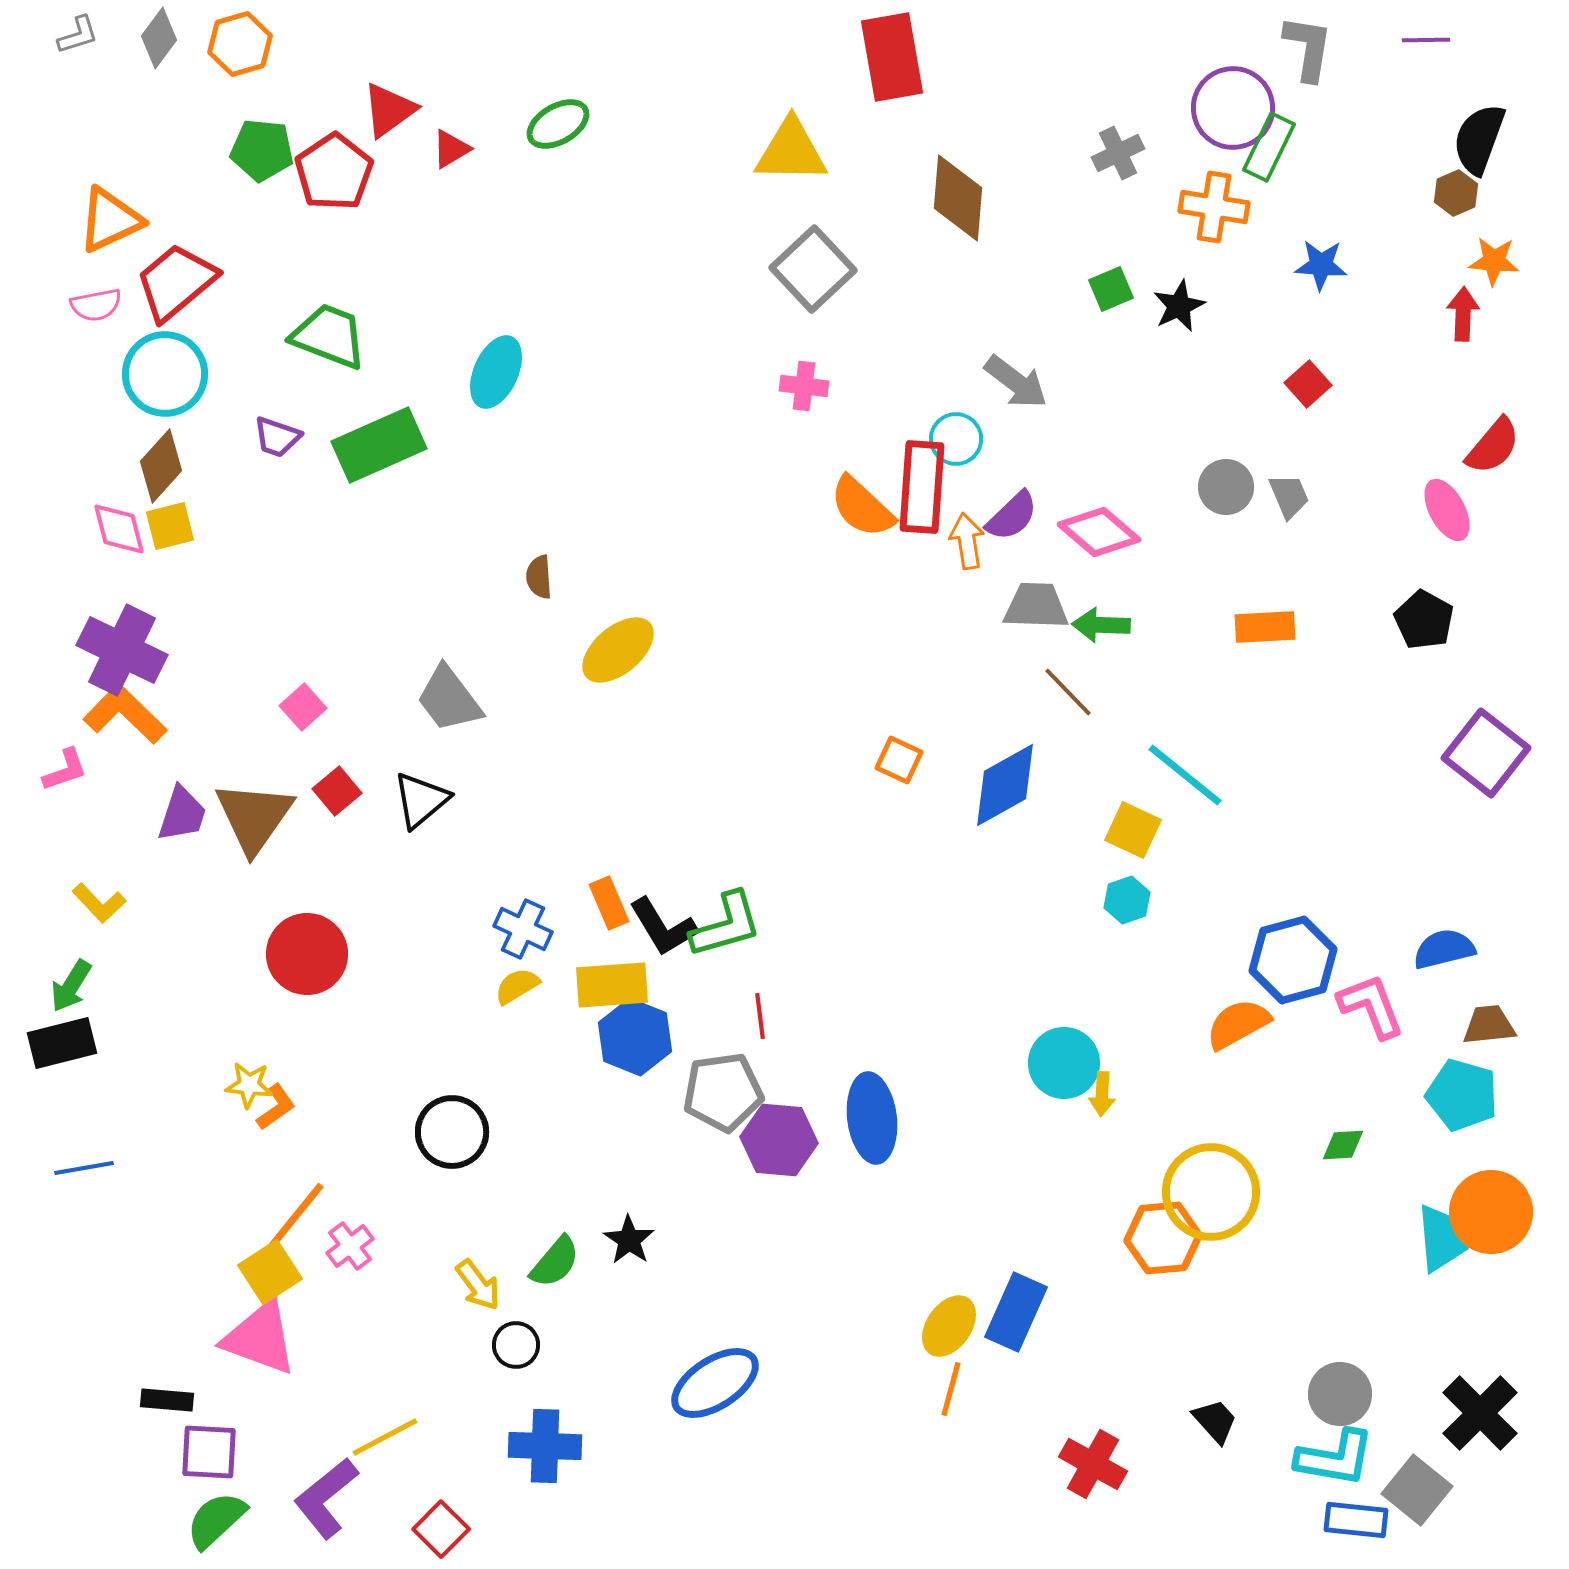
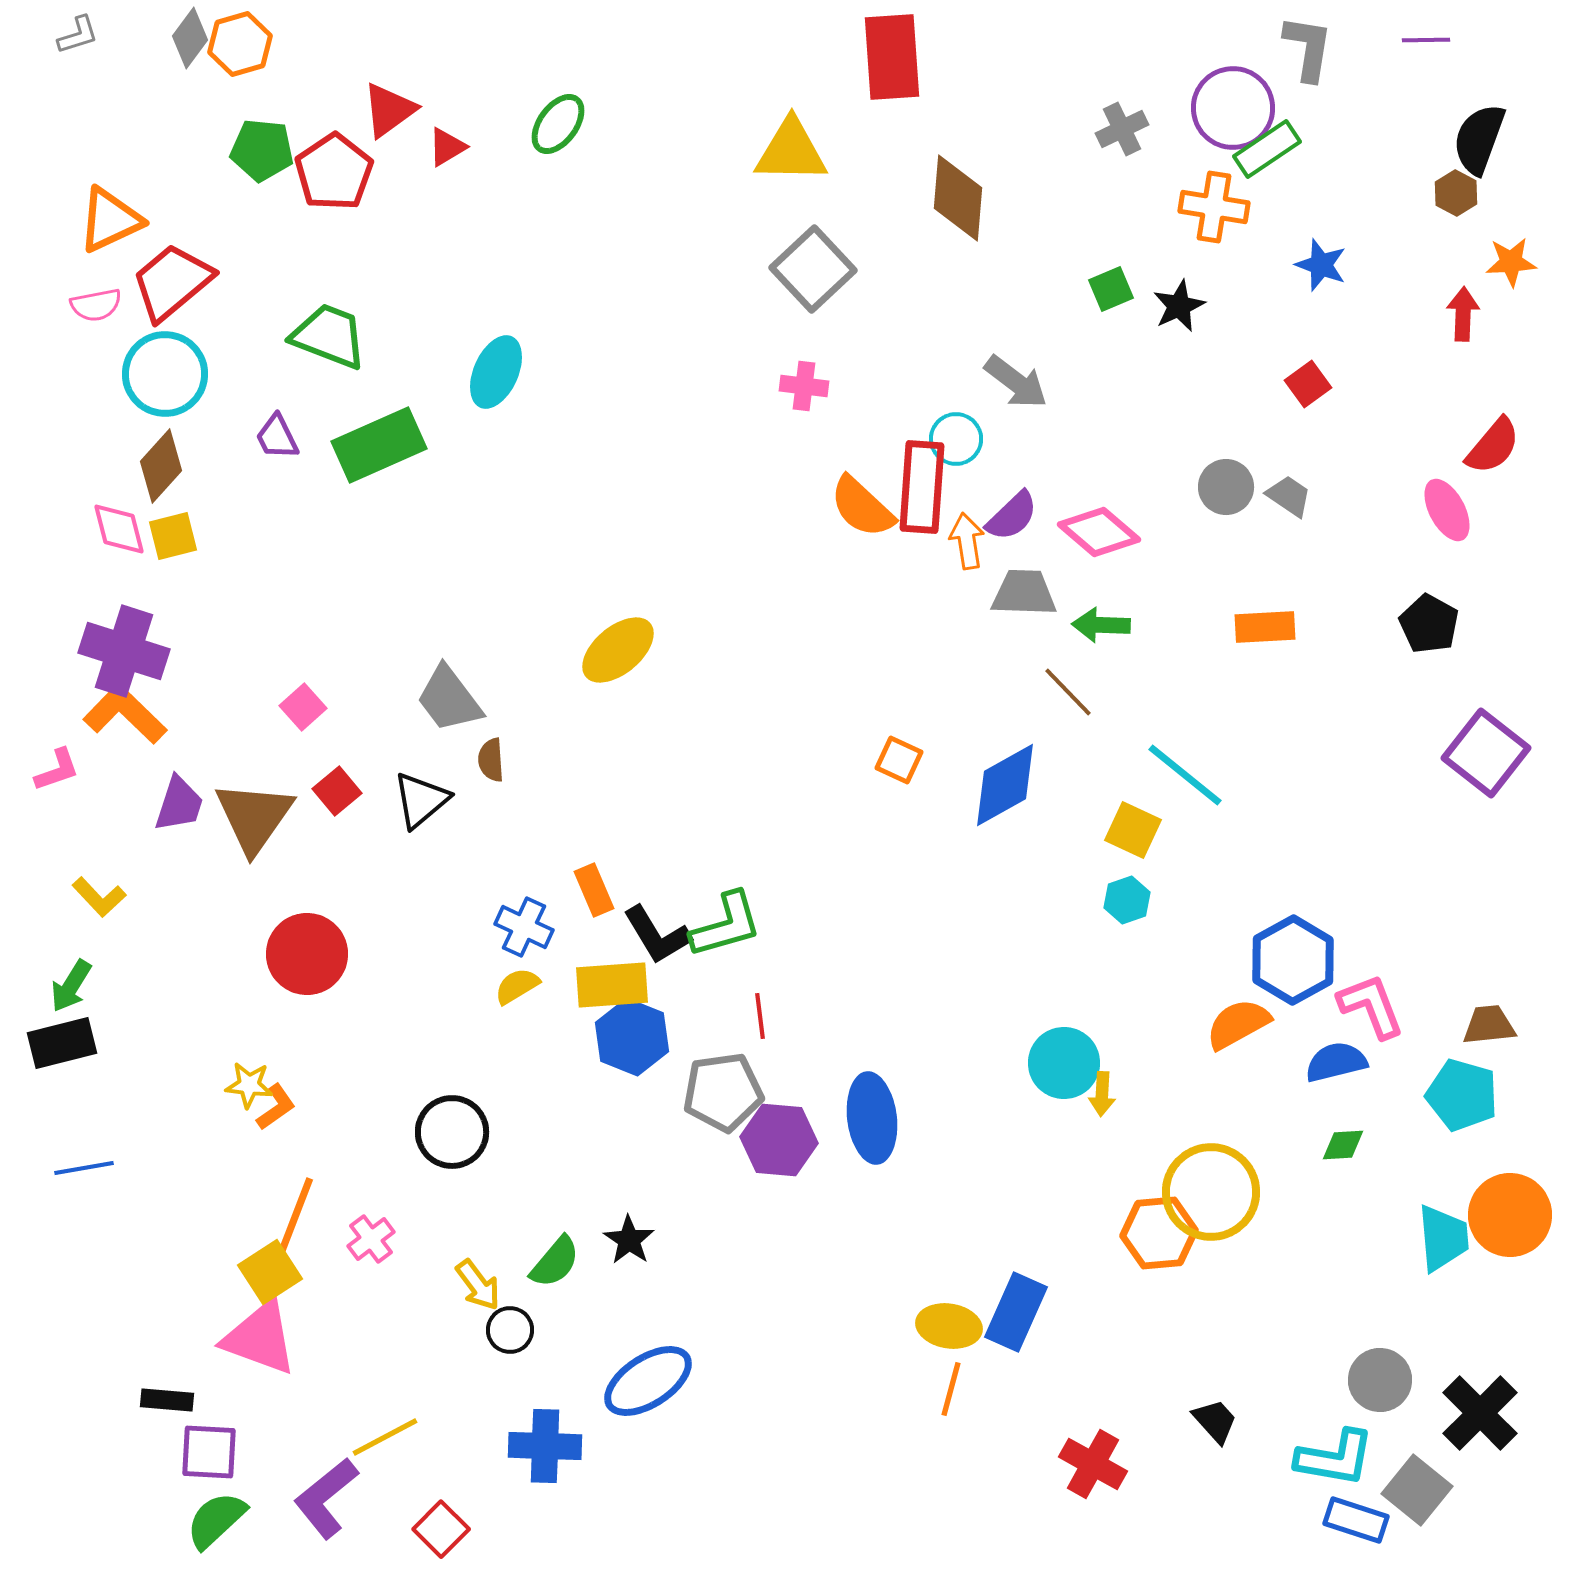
gray diamond at (159, 38): moved 31 px right
red rectangle at (892, 57): rotated 6 degrees clockwise
green ellipse at (558, 124): rotated 24 degrees counterclockwise
green rectangle at (1269, 147): moved 2 px left, 2 px down; rotated 30 degrees clockwise
red triangle at (451, 149): moved 4 px left, 2 px up
gray cross at (1118, 153): moved 4 px right, 24 px up
brown hexagon at (1456, 193): rotated 9 degrees counterclockwise
orange star at (1494, 261): moved 17 px right, 1 px down; rotated 9 degrees counterclockwise
blue star at (1321, 265): rotated 16 degrees clockwise
red trapezoid at (176, 282): moved 4 px left
red square at (1308, 384): rotated 6 degrees clockwise
purple trapezoid at (277, 437): rotated 45 degrees clockwise
gray trapezoid at (1289, 496): rotated 33 degrees counterclockwise
yellow square at (170, 526): moved 3 px right, 10 px down
brown semicircle at (539, 577): moved 48 px left, 183 px down
gray trapezoid at (1036, 606): moved 12 px left, 13 px up
black pentagon at (1424, 620): moved 5 px right, 4 px down
purple cross at (122, 650): moved 2 px right, 1 px down; rotated 8 degrees counterclockwise
pink L-shape at (65, 770): moved 8 px left
purple trapezoid at (182, 814): moved 3 px left, 10 px up
yellow L-shape at (99, 903): moved 6 px up
orange rectangle at (609, 903): moved 15 px left, 13 px up
black L-shape at (663, 927): moved 6 px left, 8 px down
blue cross at (523, 929): moved 1 px right, 2 px up
blue semicircle at (1444, 949): moved 108 px left, 113 px down
blue hexagon at (1293, 960): rotated 14 degrees counterclockwise
blue hexagon at (635, 1037): moved 3 px left
orange circle at (1491, 1212): moved 19 px right, 3 px down
orange line at (295, 1217): rotated 18 degrees counterclockwise
orange hexagon at (1163, 1238): moved 4 px left, 5 px up
pink cross at (350, 1246): moved 21 px right, 7 px up
yellow ellipse at (949, 1326): rotated 64 degrees clockwise
black circle at (516, 1345): moved 6 px left, 15 px up
blue ellipse at (715, 1383): moved 67 px left, 2 px up
gray circle at (1340, 1394): moved 40 px right, 14 px up
blue rectangle at (1356, 1520): rotated 12 degrees clockwise
